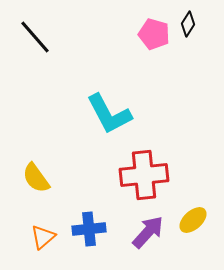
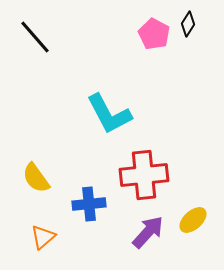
pink pentagon: rotated 12 degrees clockwise
blue cross: moved 25 px up
